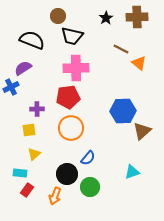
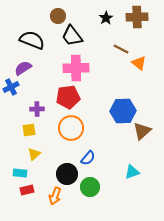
black trapezoid: rotated 40 degrees clockwise
red rectangle: rotated 40 degrees clockwise
